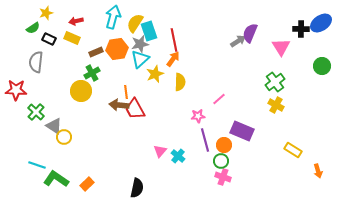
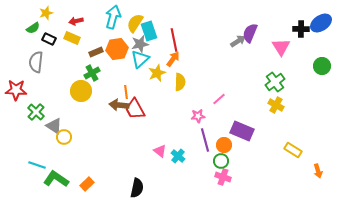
yellow star at (155, 74): moved 2 px right, 1 px up
pink triangle at (160, 151): rotated 32 degrees counterclockwise
